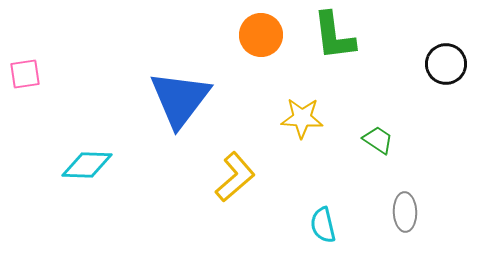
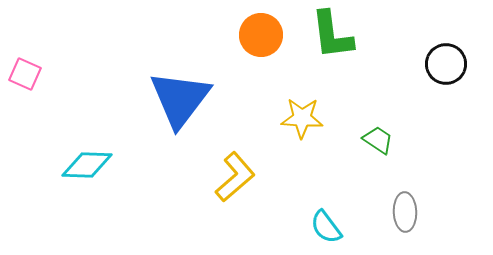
green L-shape: moved 2 px left, 1 px up
pink square: rotated 32 degrees clockwise
cyan semicircle: moved 3 px right, 2 px down; rotated 24 degrees counterclockwise
